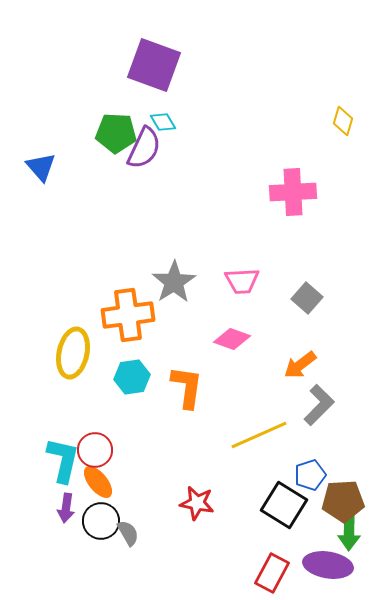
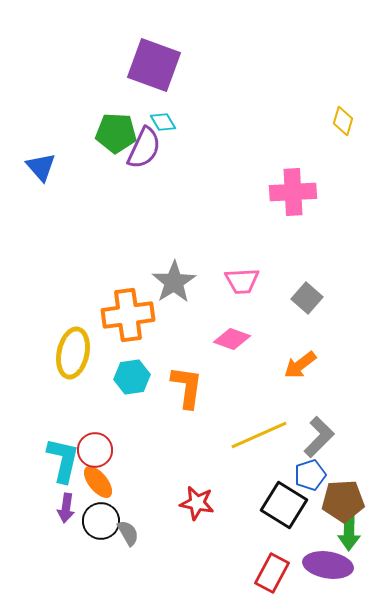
gray L-shape: moved 32 px down
